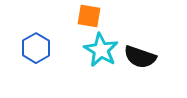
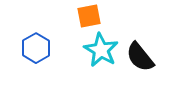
orange square: rotated 20 degrees counterclockwise
black semicircle: rotated 32 degrees clockwise
